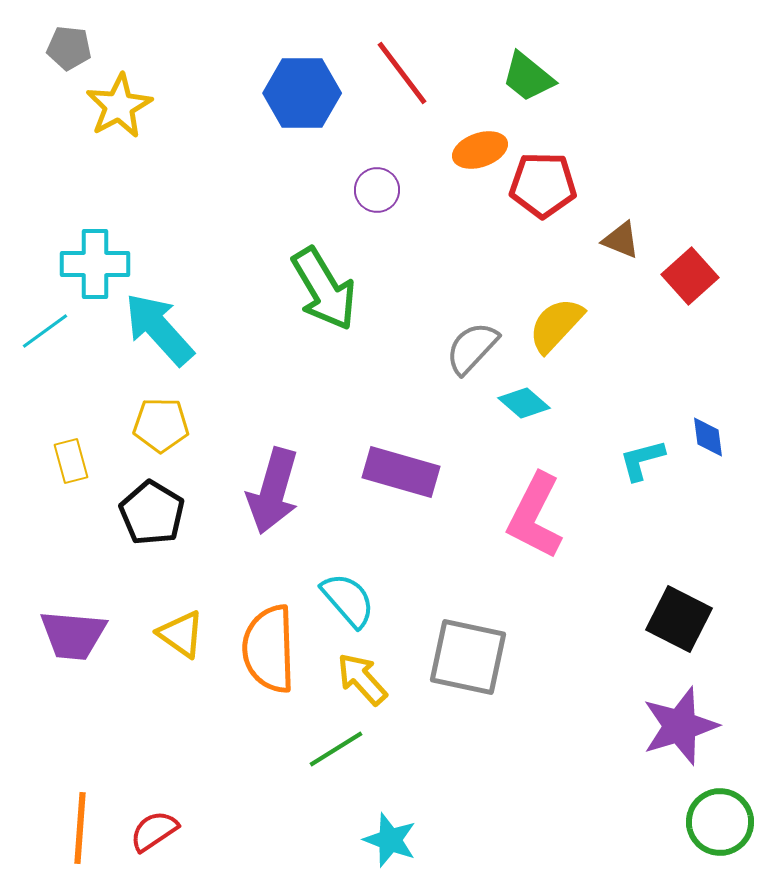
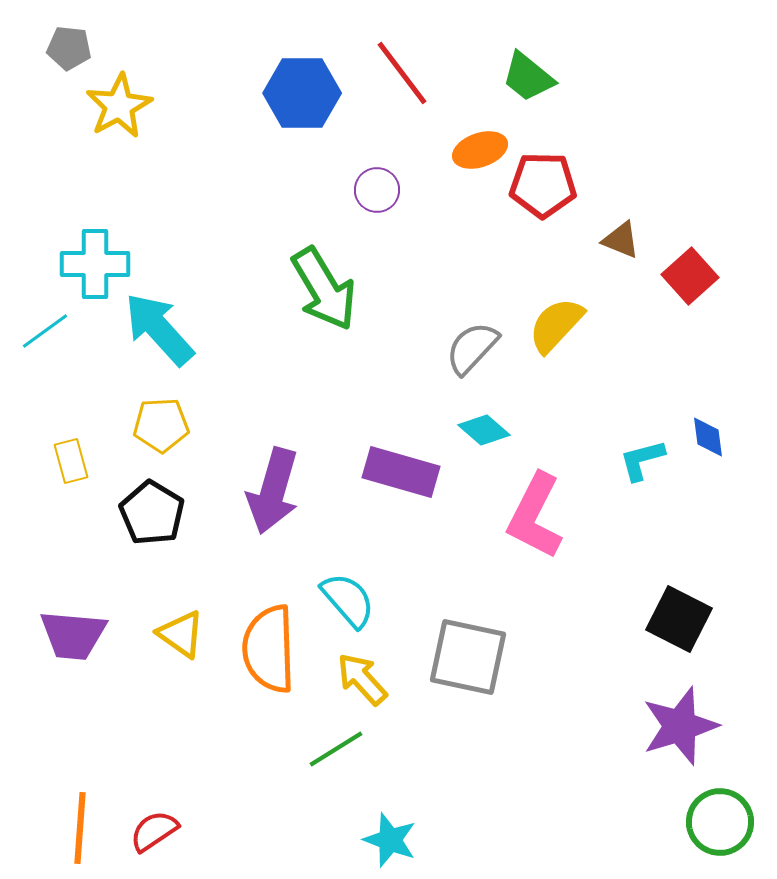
cyan diamond: moved 40 px left, 27 px down
yellow pentagon: rotated 4 degrees counterclockwise
